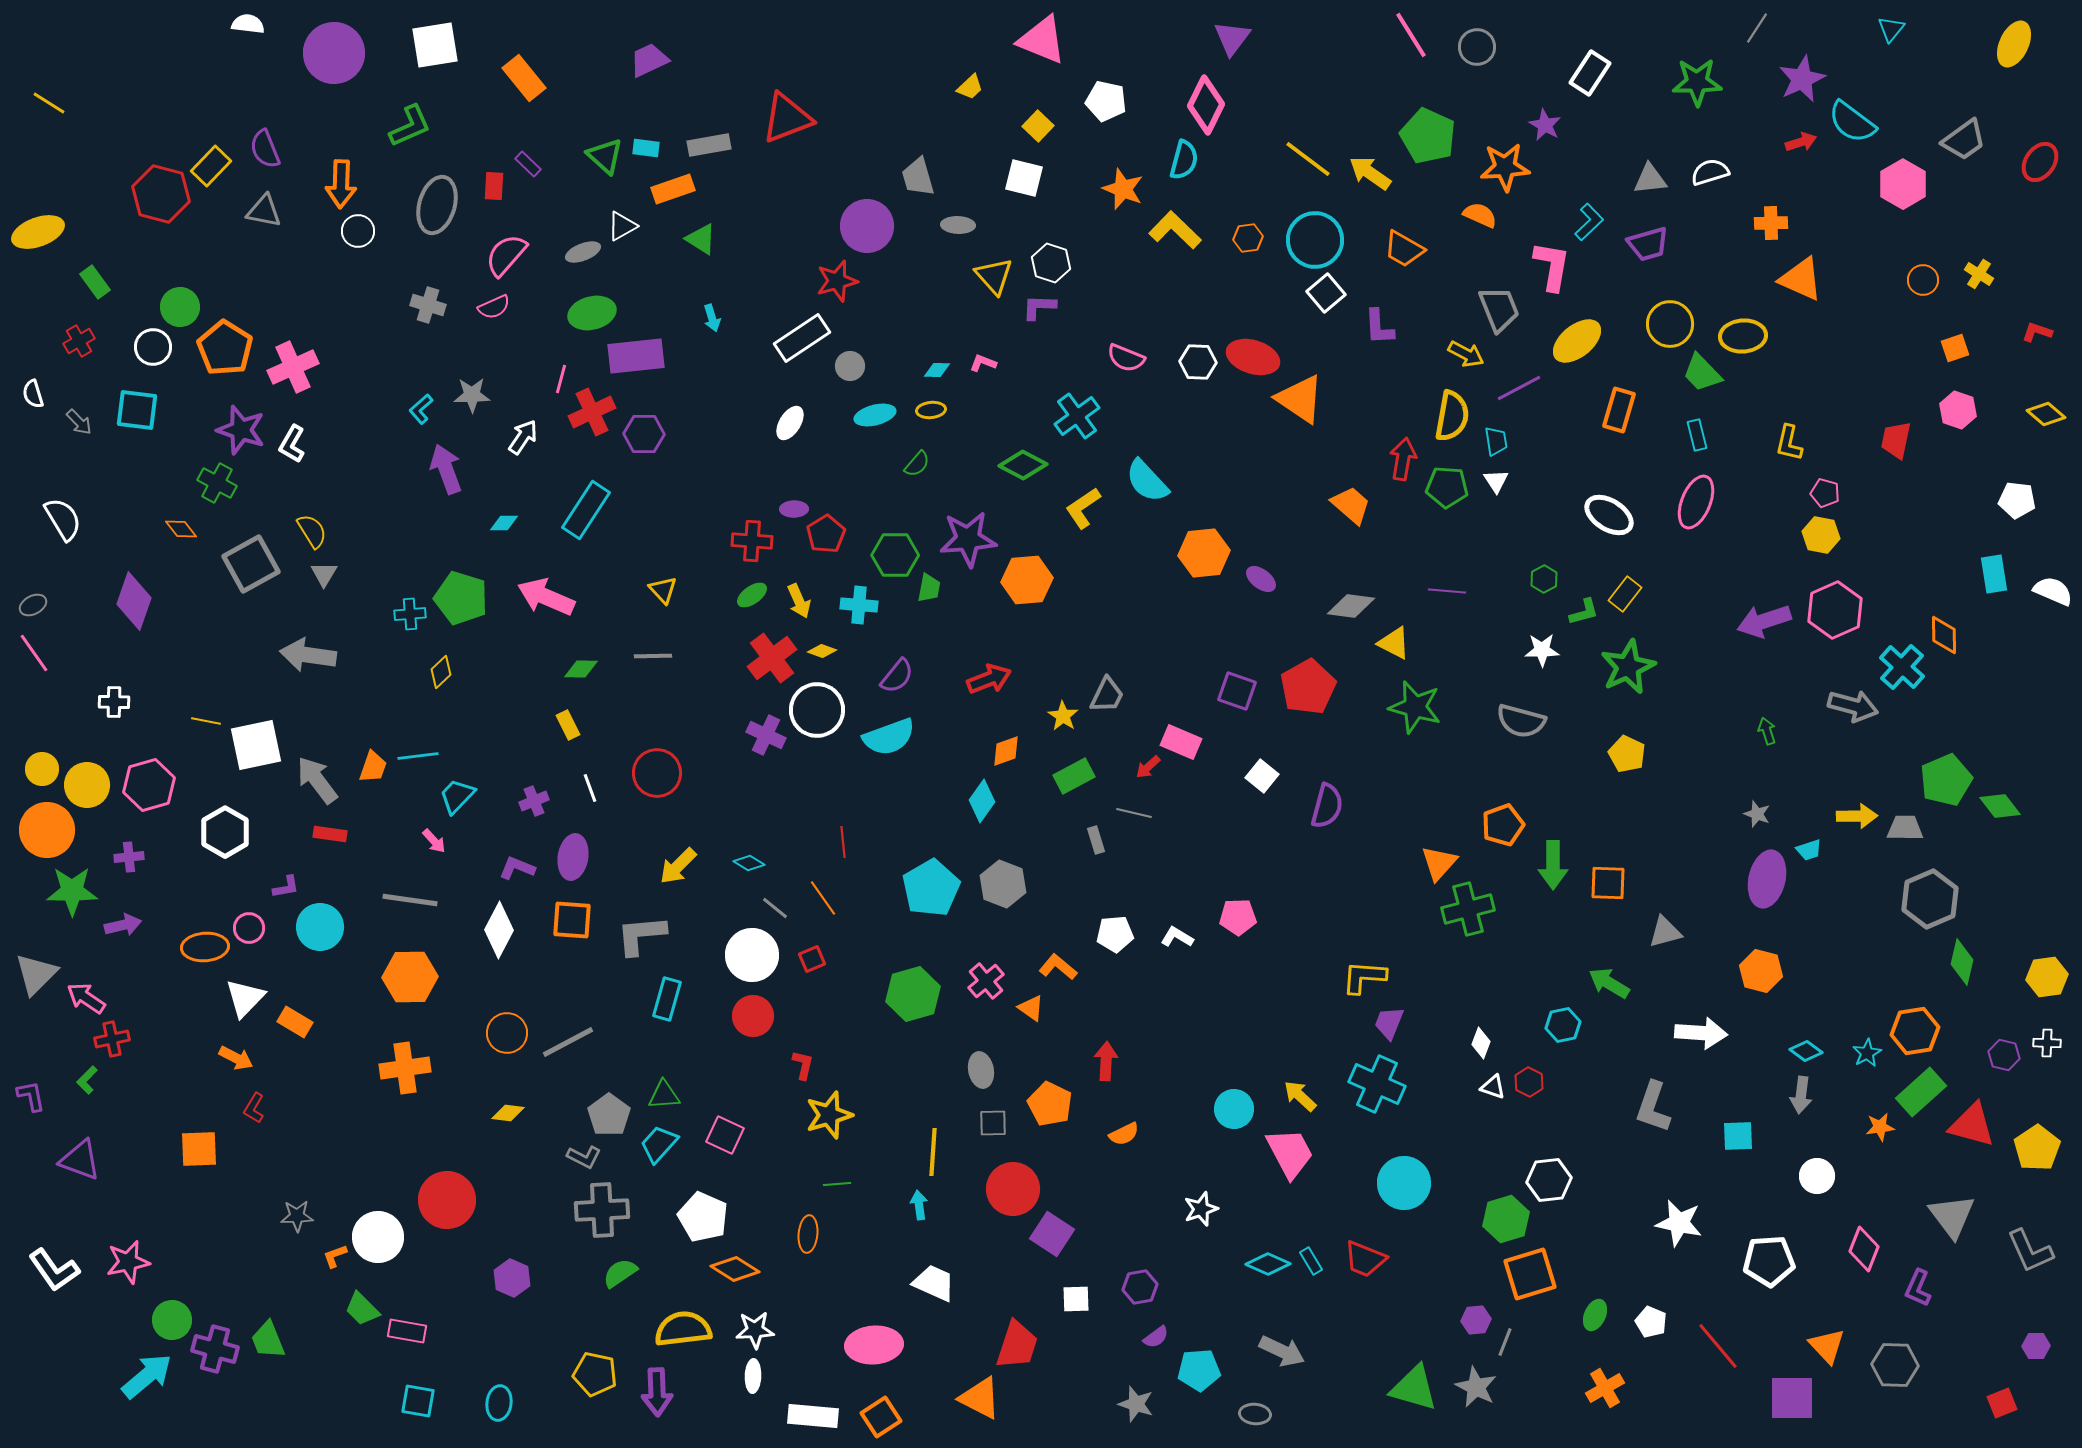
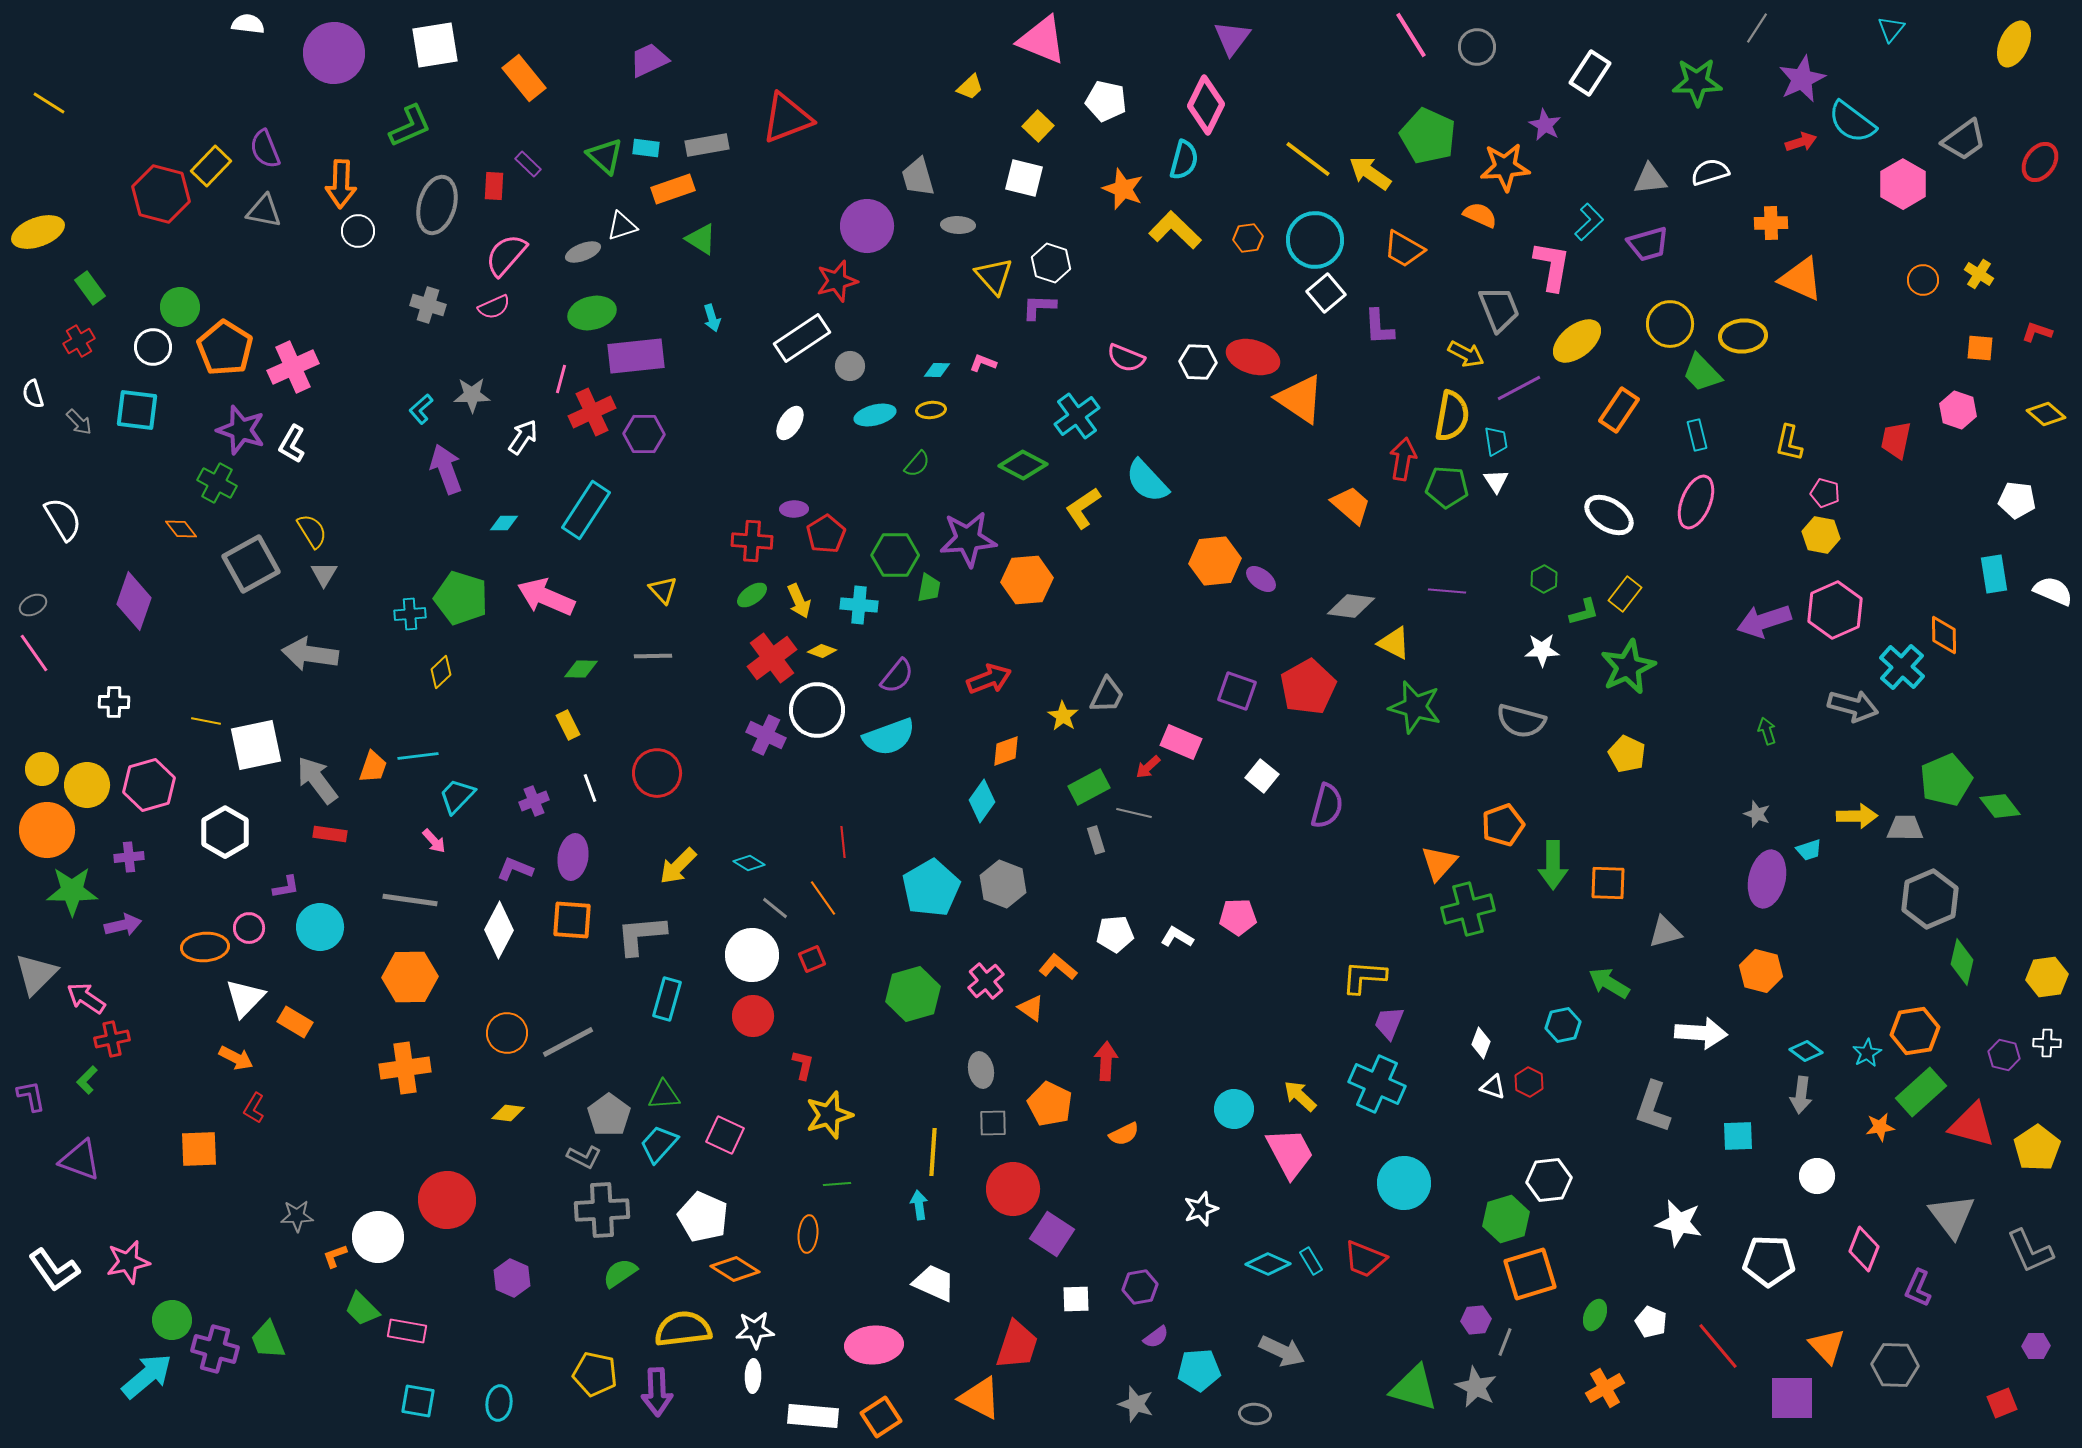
gray rectangle at (709, 145): moved 2 px left
white triangle at (622, 226): rotated 12 degrees clockwise
green rectangle at (95, 282): moved 5 px left, 6 px down
orange square at (1955, 348): moved 25 px right; rotated 24 degrees clockwise
orange rectangle at (1619, 410): rotated 18 degrees clockwise
orange hexagon at (1204, 553): moved 11 px right, 8 px down
gray arrow at (308, 655): moved 2 px right, 1 px up
green rectangle at (1074, 776): moved 15 px right, 11 px down
purple L-shape at (517, 868): moved 2 px left, 1 px down
white pentagon at (1769, 1261): rotated 6 degrees clockwise
